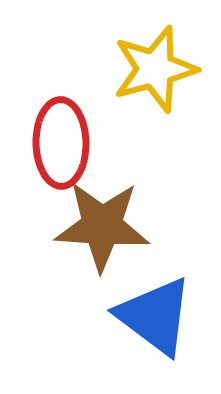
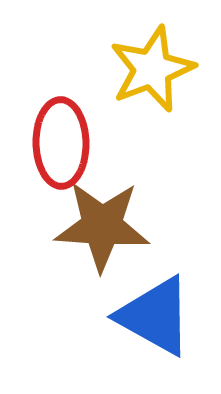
yellow star: moved 3 px left; rotated 6 degrees counterclockwise
blue triangle: rotated 8 degrees counterclockwise
